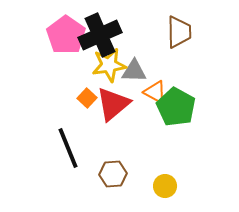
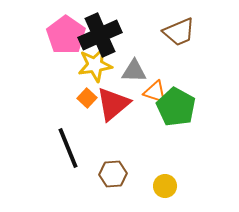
brown trapezoid: rotated 68 degrees clockwise
yellow star: moved 14 px left
orange triangle: rotated 10 degrees counterclockwise
